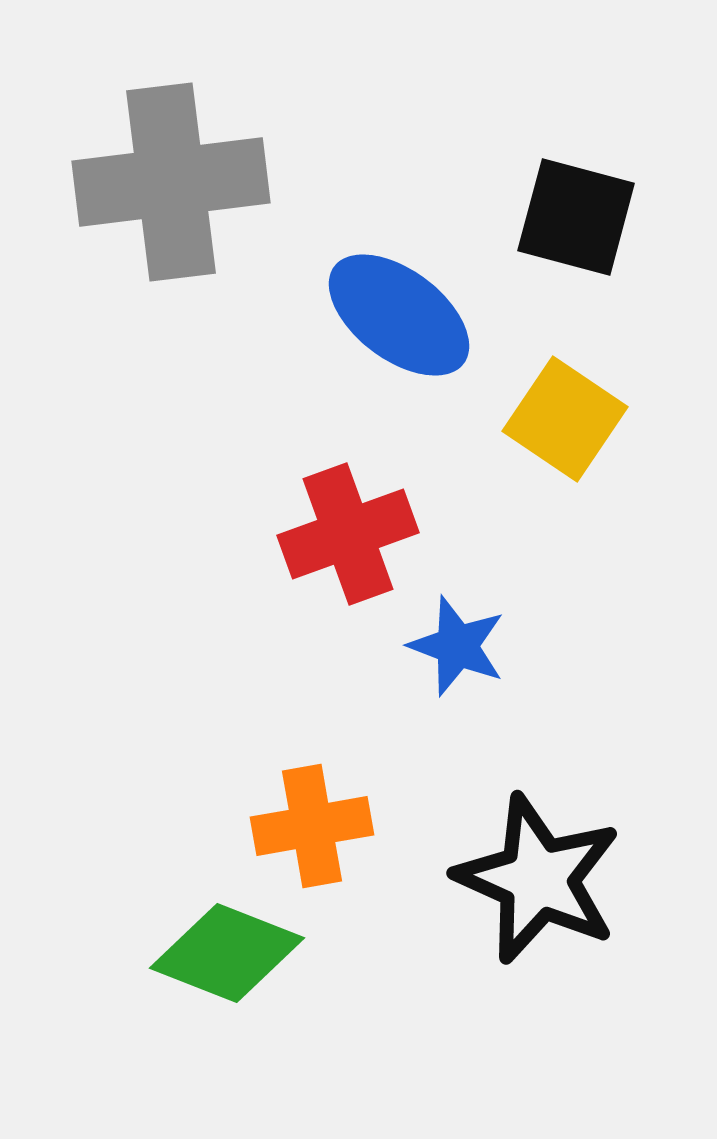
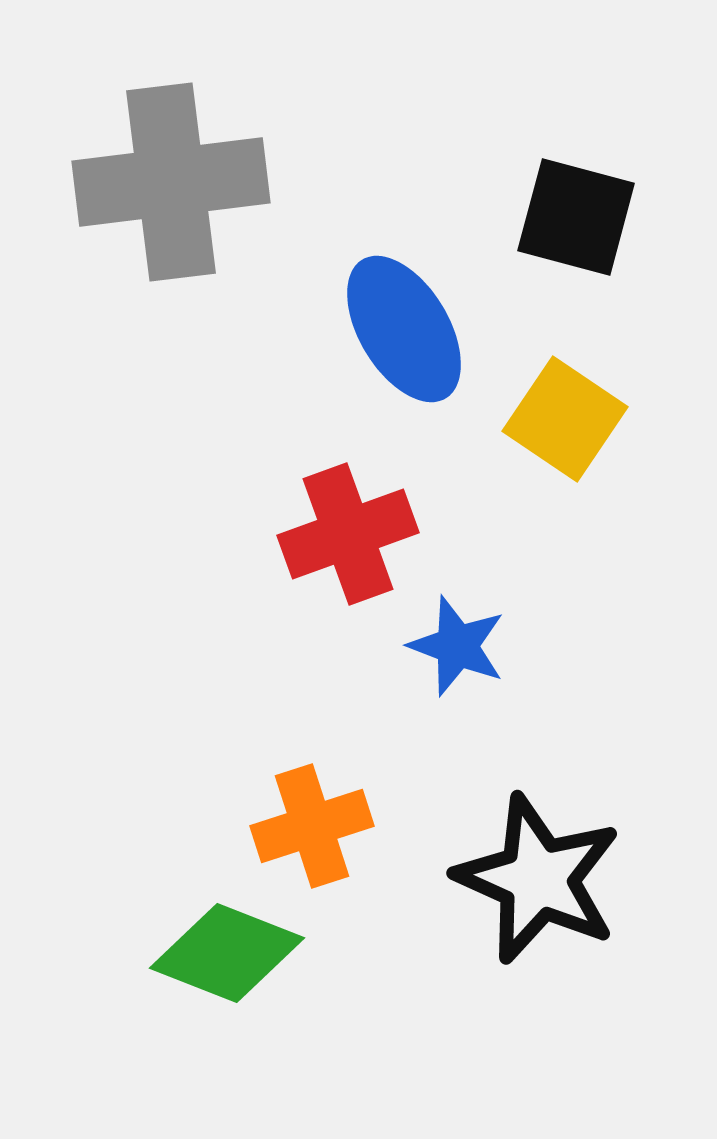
blue ellipse: moved 5 px right, 14 px down; rotated 22 degrees clockwise
orange cross: rotated 8 degrees counterclockwise
